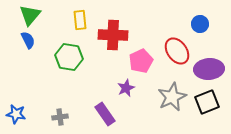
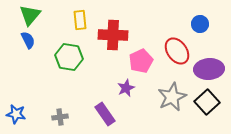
black square: rotated 20 degrees counterclockwise
